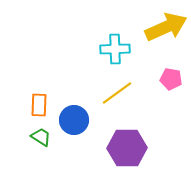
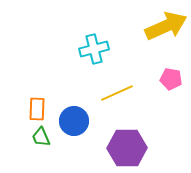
yellow arrow: moved 1 px up
cyan cross: moved 21 px left; rotated 12 degrees counterclockwise
yellow line: rotated 12 degrees clockwise
orange rectangle: moved 2 px left, 4 px down
blue circle: moved 1 px down
green trapezoid: rotated 145 degrees counterclockwise
